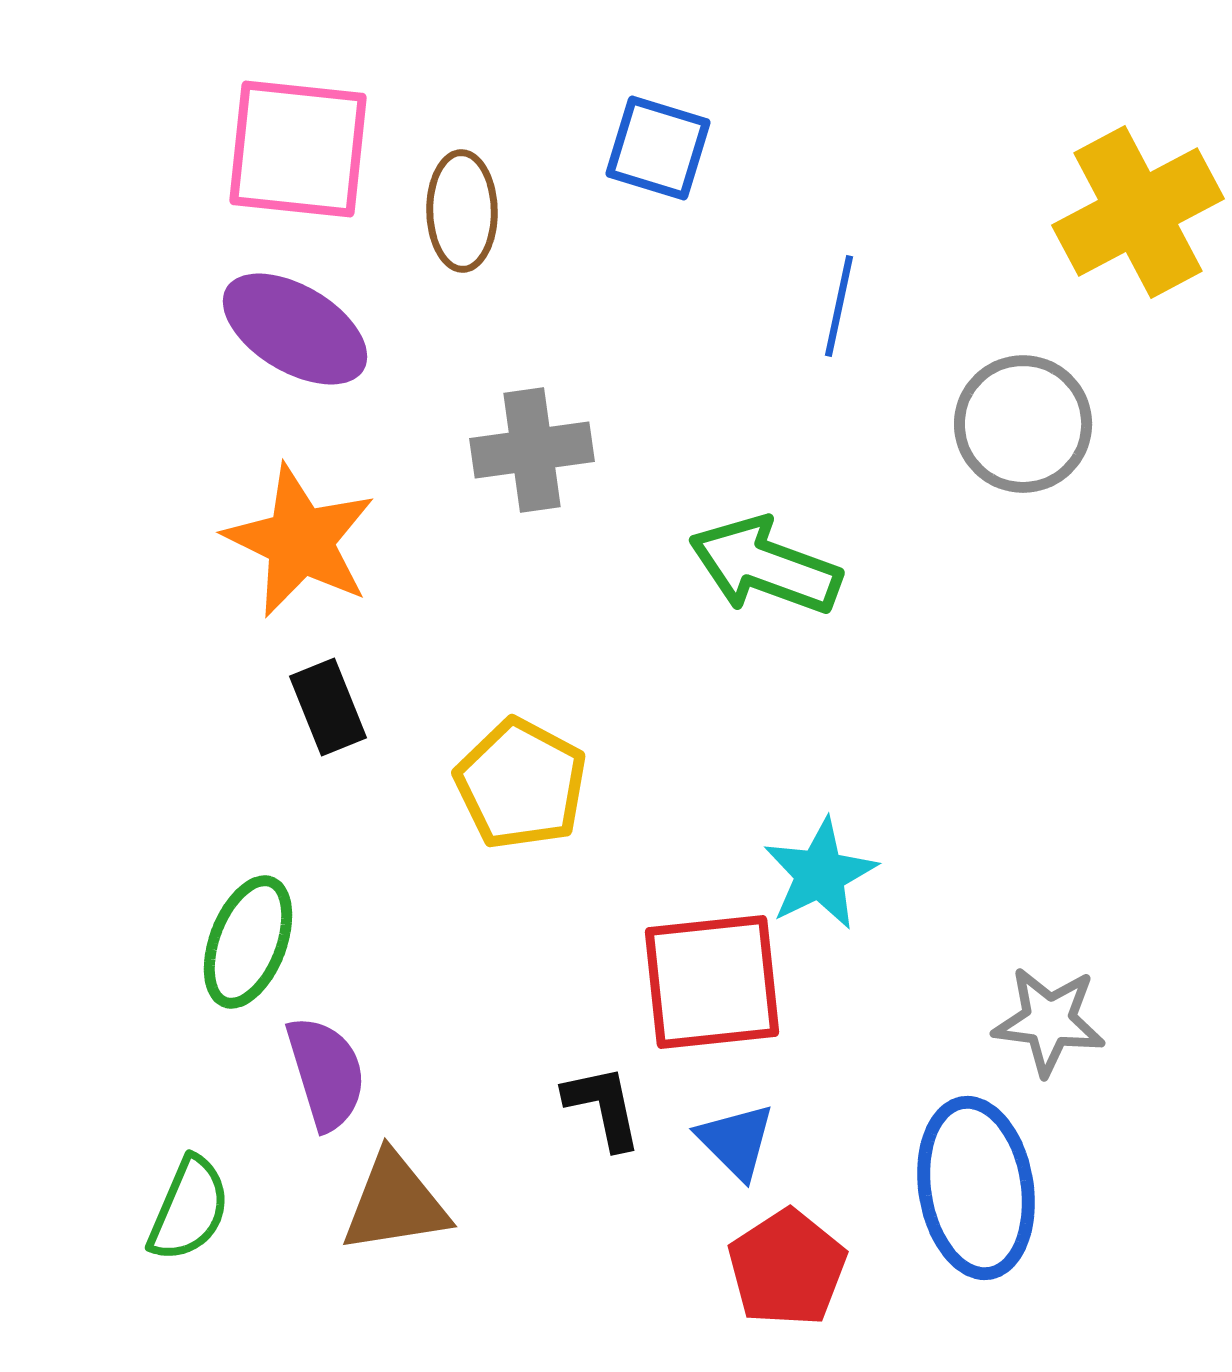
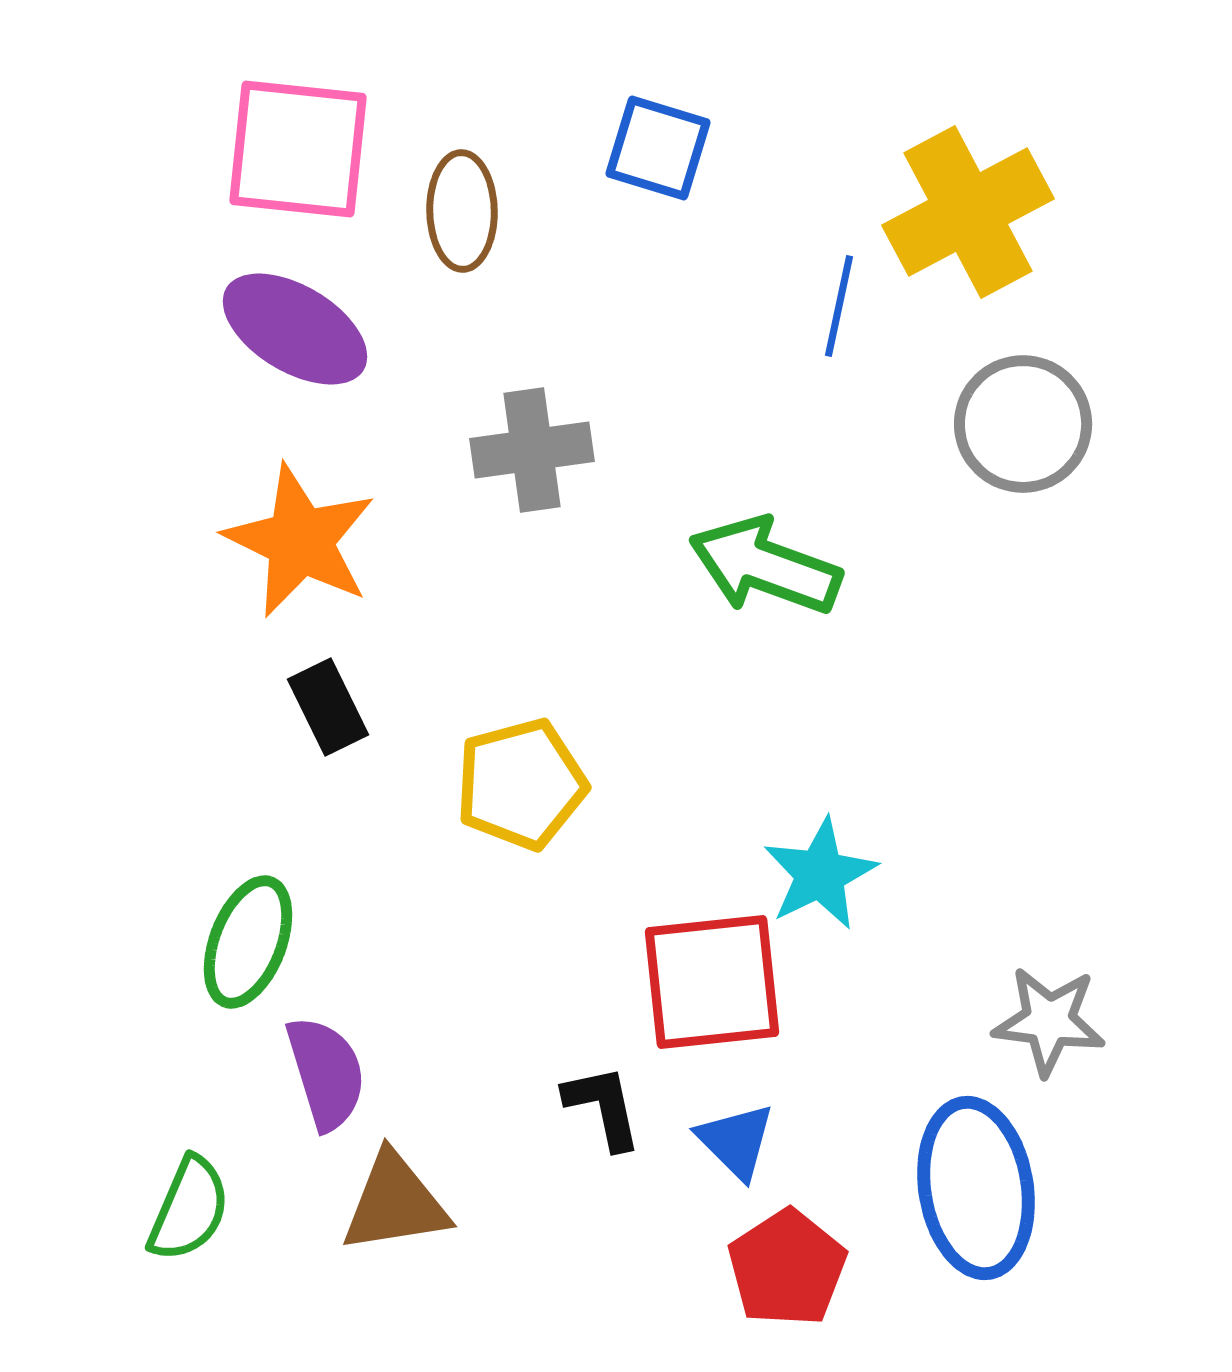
yellow cross: moved 170 px left
black rectangle: rotated 4 degrees counterclockwise
yellow pentagon: rotated 29 degrees clockwise
